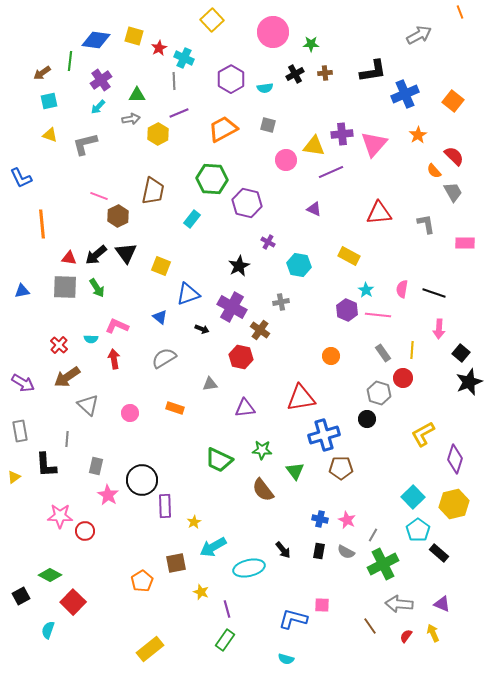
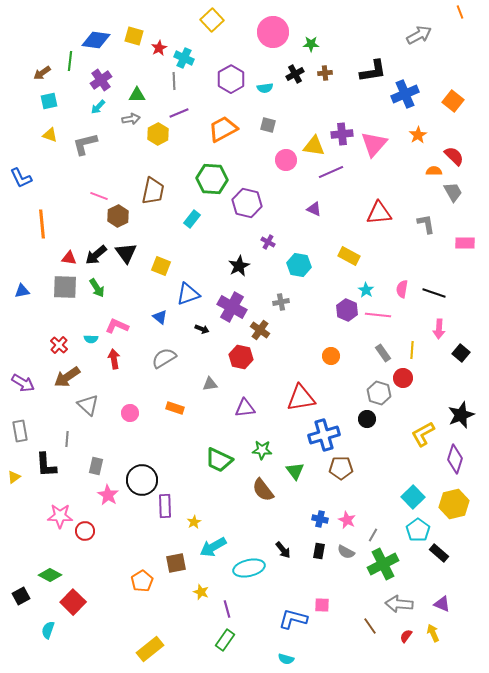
orange semicircle at (434, 171): rotated 133 degrees clockwise
black star at (469, 382): moved 8 px left, 33 px down
